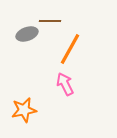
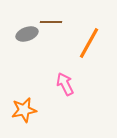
brown line: moved 1 px right, 1 px down
orange line: moved 19 px right, 6 px up
